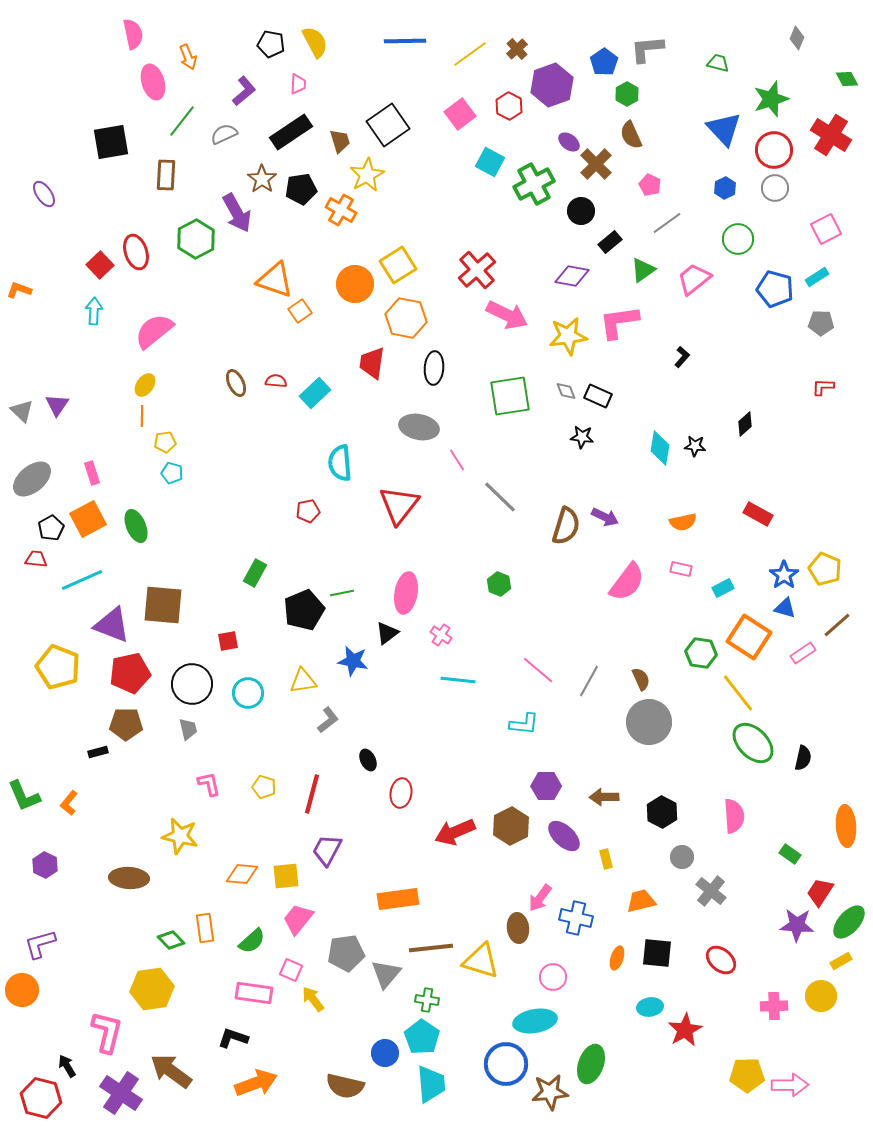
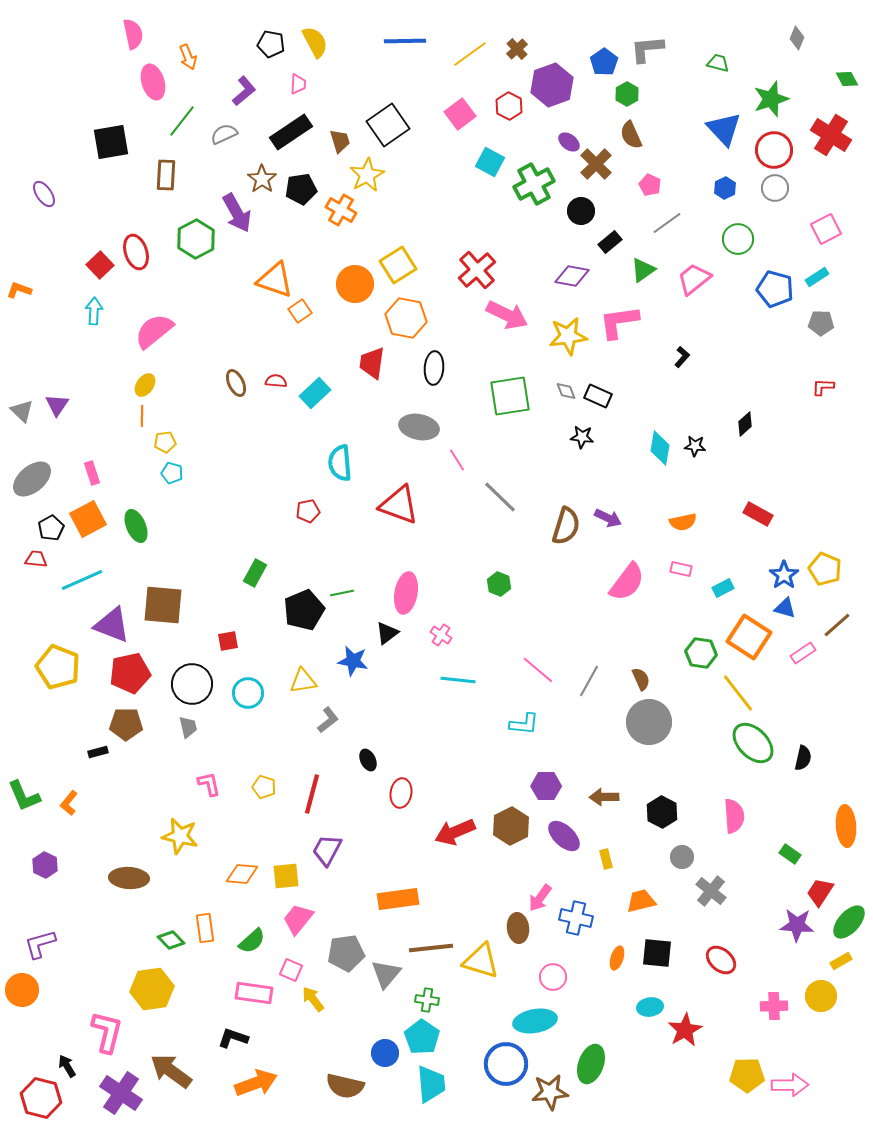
red triangle at (399, 505): rotated 48 degrees counterclockwise
purple arrow at (605, 517): moved 3 px right, 1 px down
gray trapezoid at (188, 729): moved 2 px up
